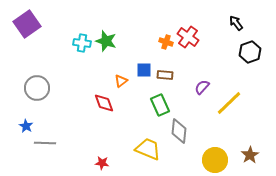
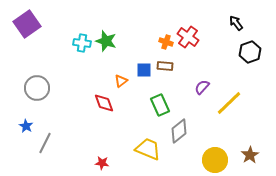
brown rectangle: moved 9 px up
gray diamond: rotated 45 degrees clockwise
gray line: rotated 65 degrees counterclockwise
